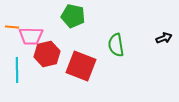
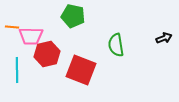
red square: moved 4 px down
